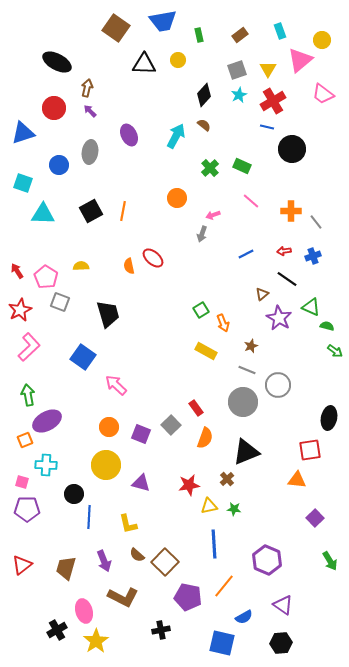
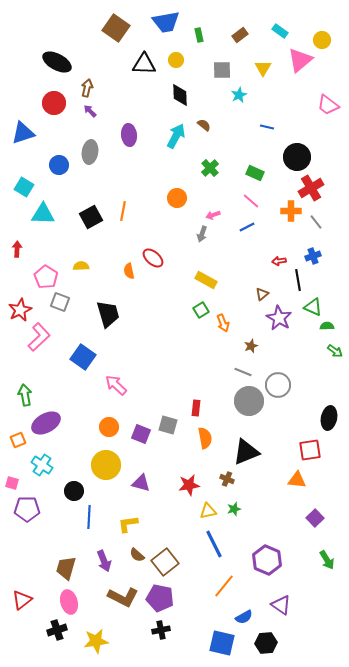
blue trapezoid at (163, 21): moved 3 px right, 1 px down
cyan rectangle at (280, 31): rotated 35 degrees counterclockwise
yellow circle at (178, 60): moved 2 px left
yellow triangle at (268, 69): moved 5 px left, 1 px up
gray square at (237, 70): moved 15 px left; rotated 18 degrees clockwise
pink trapezoid at (323, 94): moved 5 px right, 11 px down
black diamond at (204, 95): moved 24 px left; rotated 45 degrees counterclockwise
red cross at (273, 101): moved 38 px right, 87 px down
red circle at (54, 108): moved 5 px up
purple ellipse at (129, 135): rotated 20 degrees clockwise
black circle at (292, 149): moved 5 px right, 8 px down
green rectangle at (242, 166): moved 13 px right, 7 px down
cyan square at (23, 183): moved 1 px right, 4 px down; rotated 12 degrees clockwise
black square at (91, 211): moved 6 px down
red arrow at (284, 251): moved 5 px left, 10 px down
blue line at (246, 254): moved 1 px right, 27 px up
orange semicircle at (129, 266): moved 5 px down
red arrow at (17, 271): moved 22 px up; rotated 35 degrees clockwise
black line at (287, 279): moved 11 px right, 1 px down; rotated 45 degrees clockwise
green triangle at (311, 307): moved 2 px right
green semicircle at (327, 326): rotated 16 degrees counterclockwise
pink L-shape at (29, 347): moved 10 px right, 10 px up
yellow rectangle at (206, 351): moved 71 px up
gray line at (247, 370): moved 4 px left, 2 px down
green arrow at (28, 395): moved 3 px left
gray circle at (243, 402): moved 6 px right, 1 px up
red rectangle at (196, 408): rotated 42 degrees clockwise
purple ellipse at (47, 421): moved 1 px left, 2 px down
gray square at (171, 425): moved 3 px left; rotated 30 degrees counterclockwise
orange semicircle at (205, 438): rotated 30 degrees counterclockwise
orange square at (25, 440): moved 7 px left
cyan cross at (46, 465): moved 4 px left; rotated 30 degrees clockwise
brown cross at (227, 479): rotated 24 degrees counterclockwise
pink square at (22, 482): moved 10 px left, 1 px down
black circle at (74, 494): moved 3 px up
yellow triangle at (209, 506): moved 1 px left, 5 px down
green star at (234, 509): rotated 24 degrees counterclockwise
yellow L-shape at (128, 524): rotated 95 degrees clockwise
blue line at (214, 544): rotated 24 degrees counterclockwise
green arrow at (330, 561): moved 3 px left, 1 px up
brown square at (165, 562): rotated 8 degrees clockwise
red triangle at (22, 565): moved 35 px down
purple pentagon at (188, 597): moved 28 px left, 1 px down
purple triangle at (283, 605): moved 2 px left
pink ellipse at (84, 611): moved 15 px left, 9 px up
black cross at (57, 630): rotated 12 degrees clockwise
yellow star at (96, 641): rotated 25 degrees clockwise
black hexagon at (281, 643): moved 15 px left
